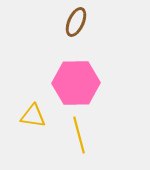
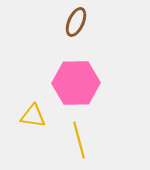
yellow line: moved 5 px down
